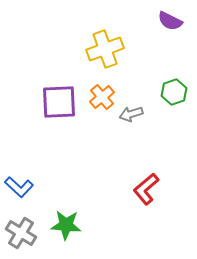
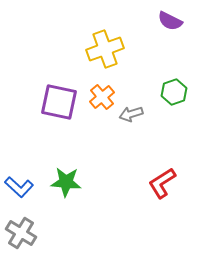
purple square: rotated 15 degrees clockwise
red L-shape: moved 16 px right, 6 px up; rotated 8 degrees clockwise
green star: moved 43 px up
